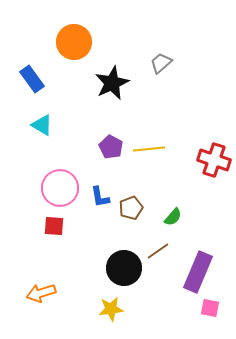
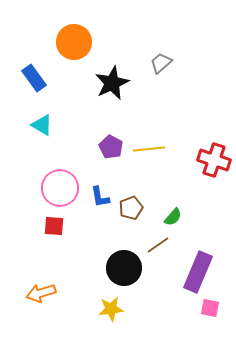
blue rectangle: moved 2 px right, 1 px up
brown line: moved 6 px up
